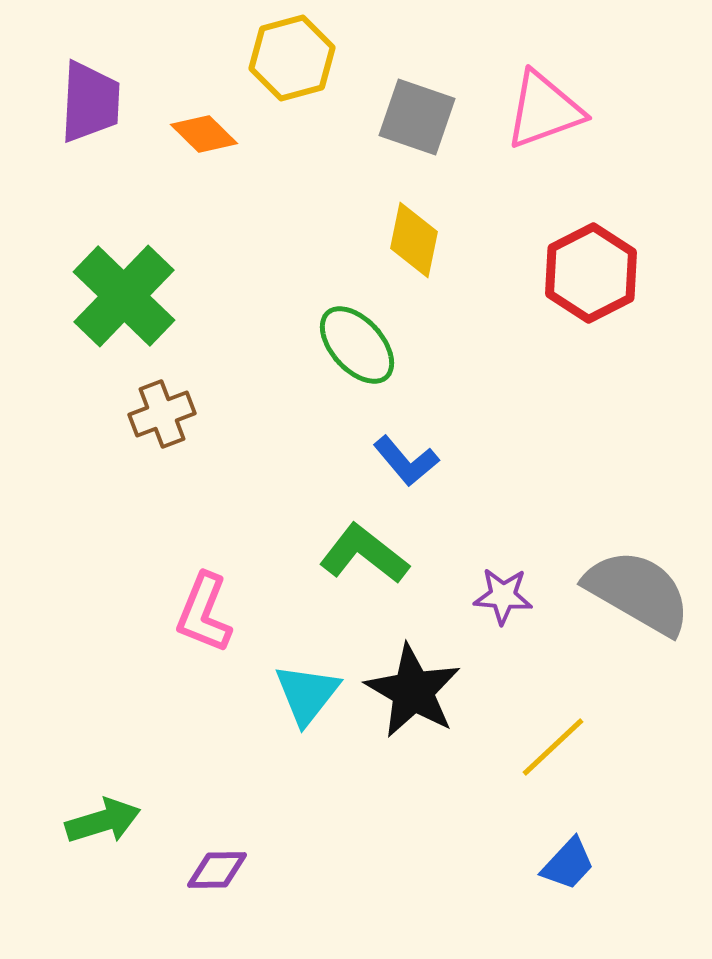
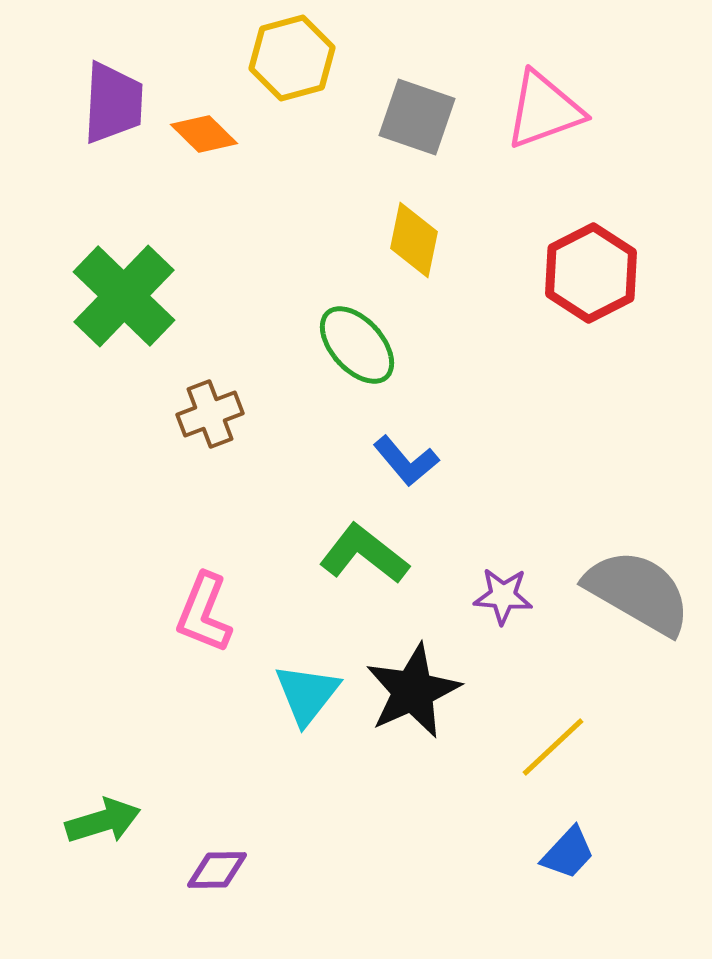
purple trapezoid: moved 23 px right, 1 px down
brown cross: moved 48 px right
black star: rotated 18 degrees clockwise
blue trapezoid: moved 11 px up
